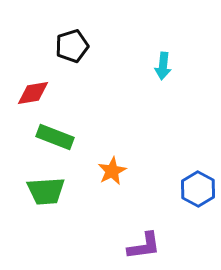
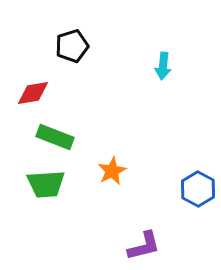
green trapezoid: moved 7 px up
purple L-shape: rotated 6 degrees counterclockwise
